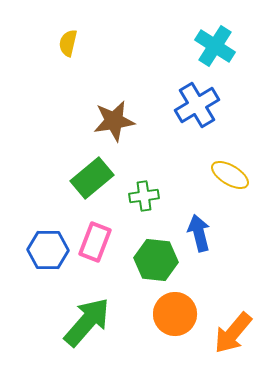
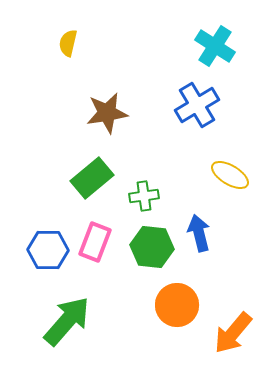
brown star: moved 7 px left, 8 px up
green hexagon: moved 4 px left, 13 px up
orange circle: moved 2 px right, 9 px up
green arrow: moved 20 px left, 1 px up
